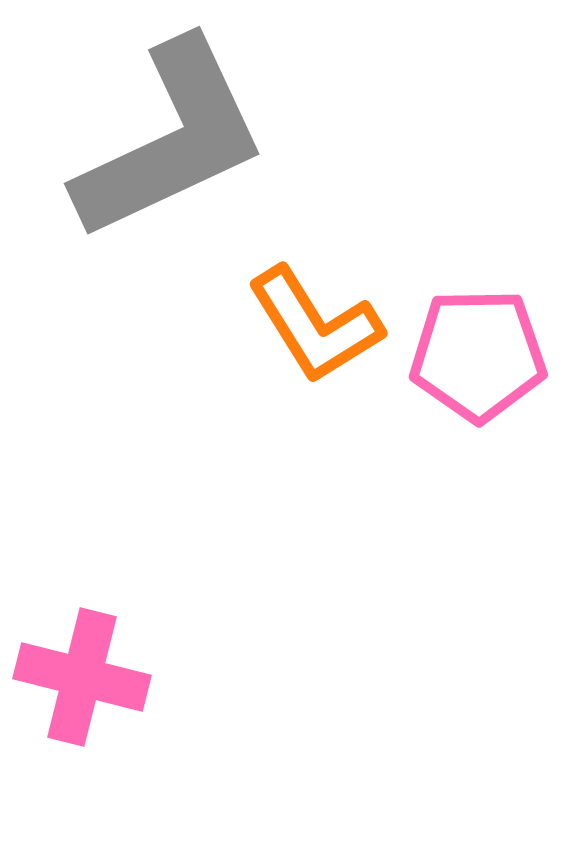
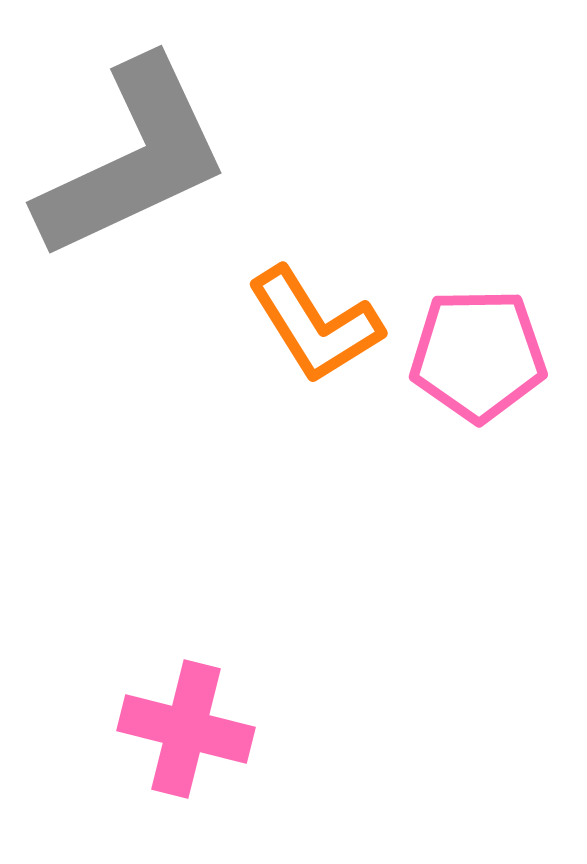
gray L-shape: moved 38 px left, 19 px down
pink cross: moved 104 px right, 52 px down
